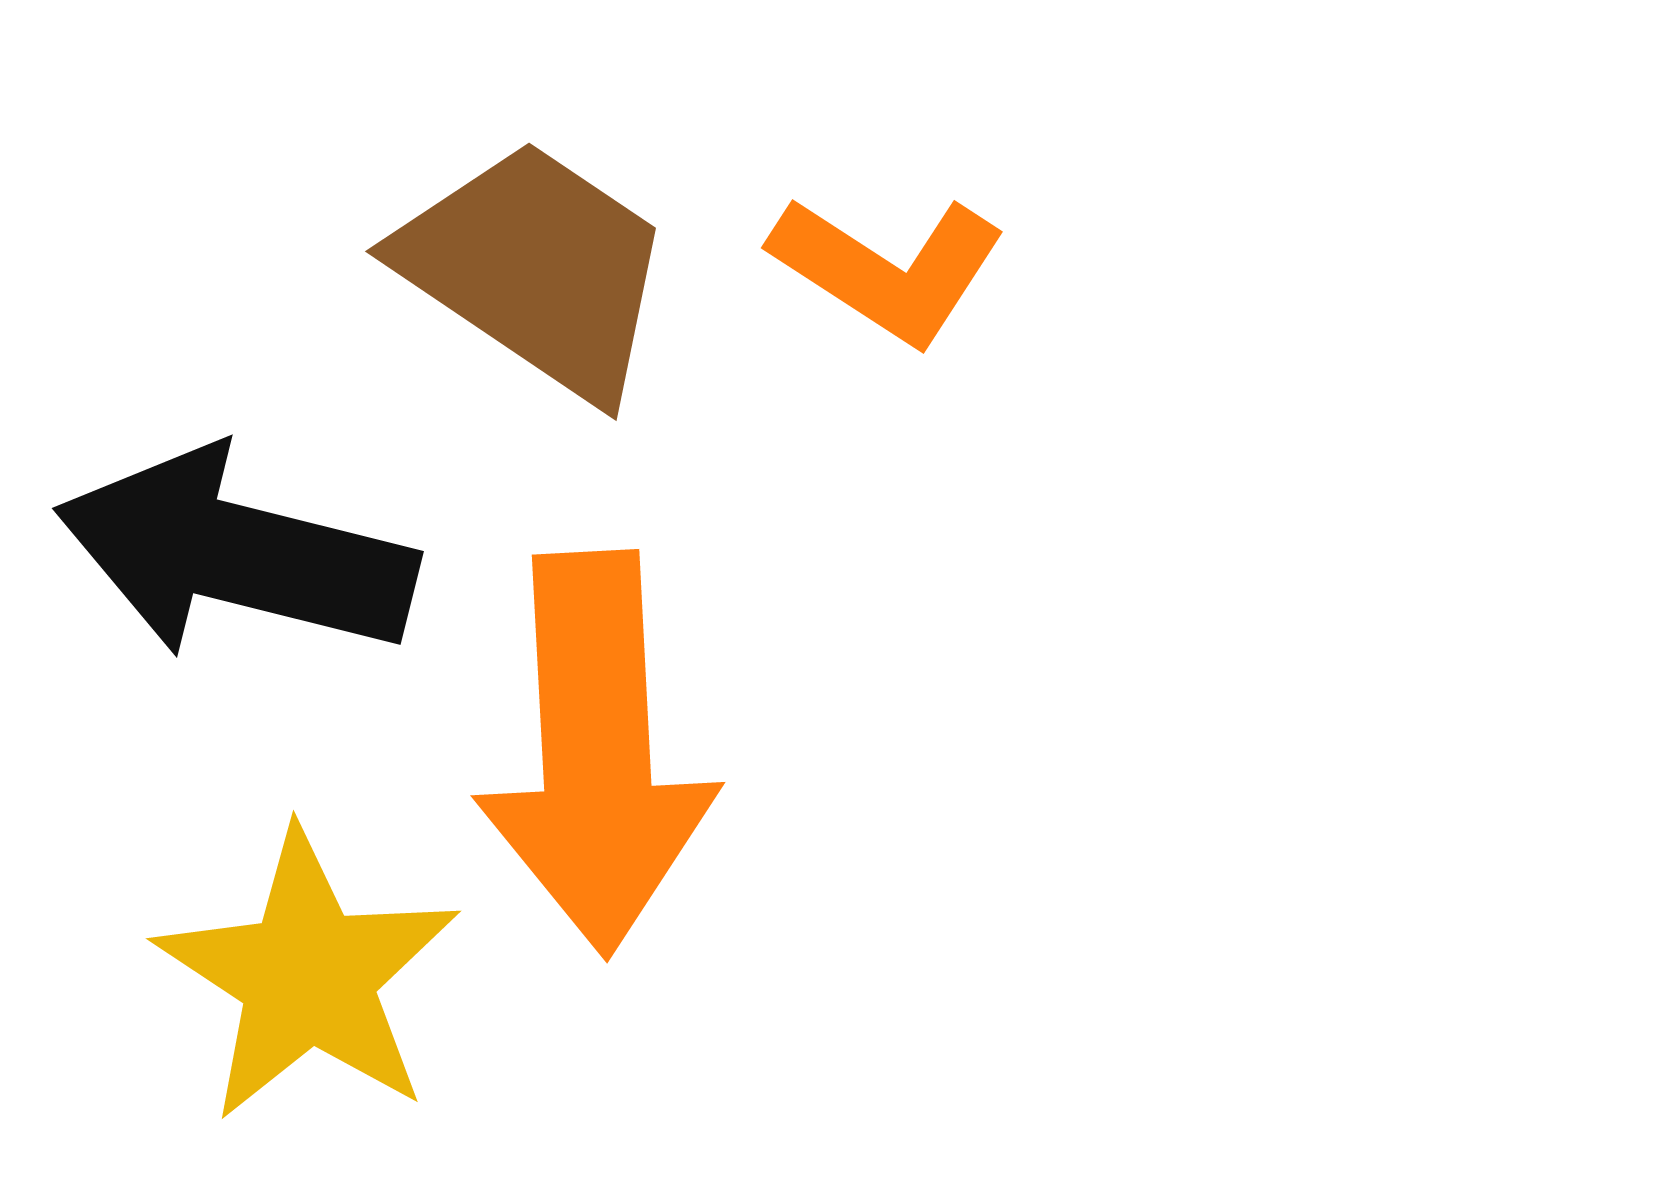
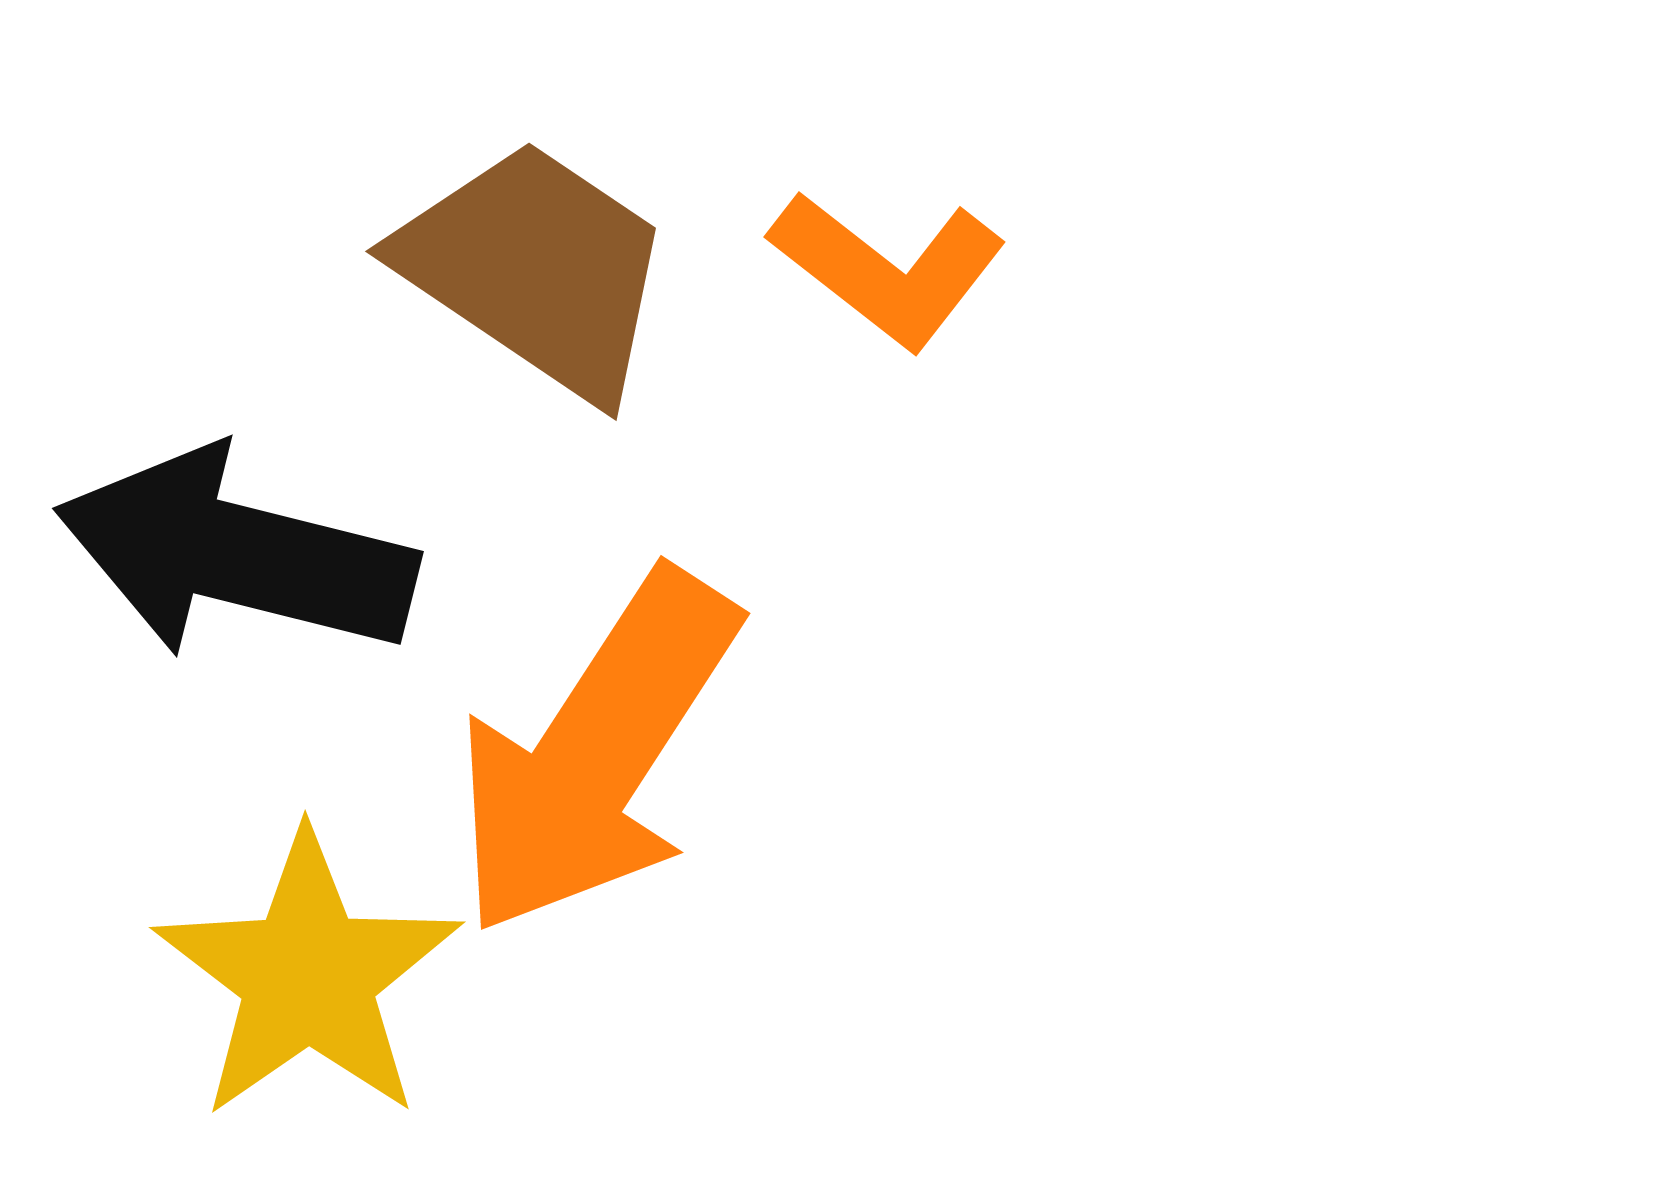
orange L-shape: rotated 5 degrees clockwise
orange arrow: rotated 36 degrees clockwise
yellow star: rotated 4 degrees clockwise
